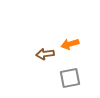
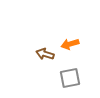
brown arrow: rotated 24 degrees clockwise
